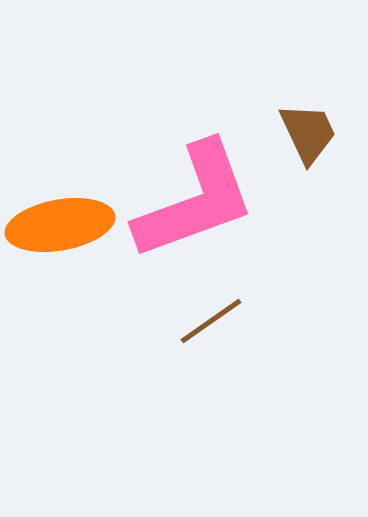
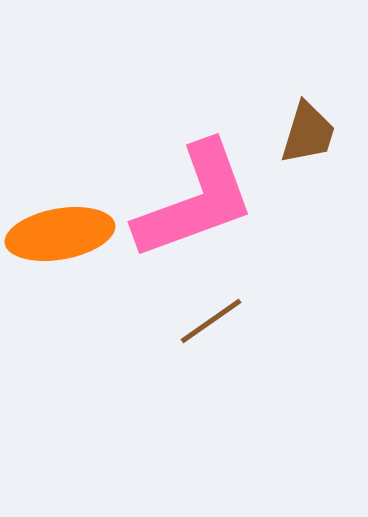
brown trapezoid: rotated 42 degrees clockwise
orange ellipse: moved 9 px down
